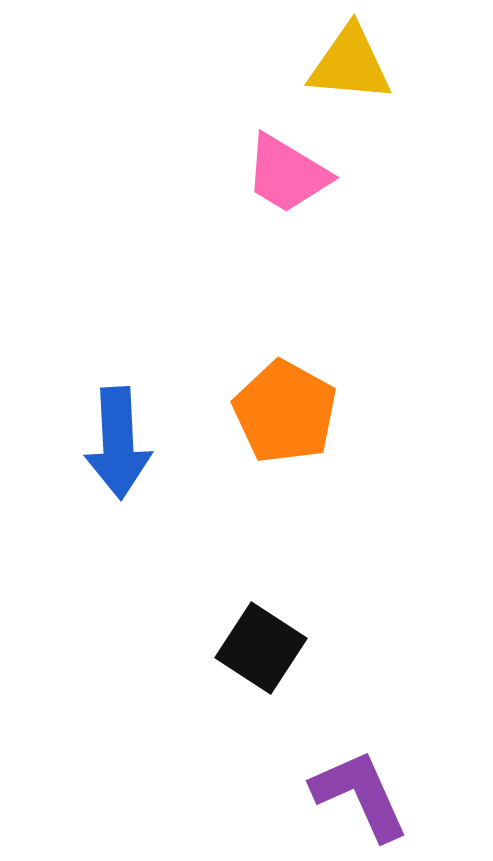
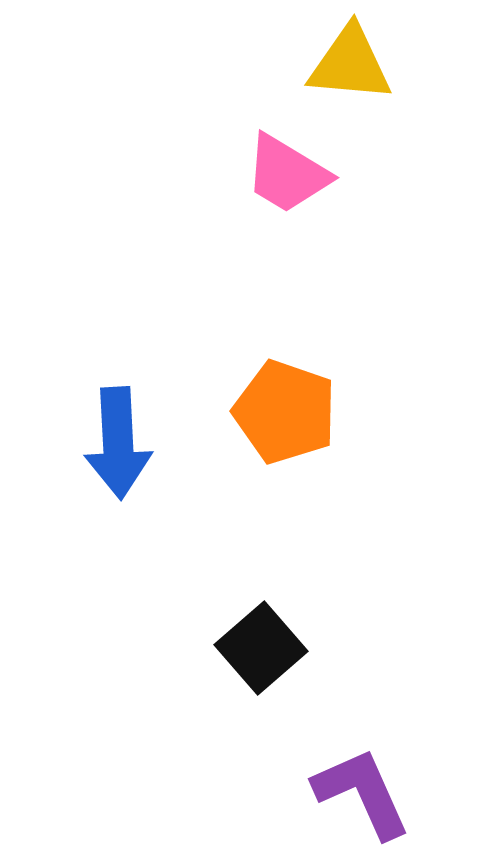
orange pentagon: rotated 10 degrees counterclockwise
black square: rotated 16 degrees clockwise
purple L-shape: moved 2 px right, 2 px up
